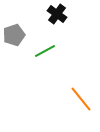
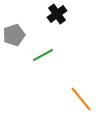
black cross: rotated 18 degrees clockwise
green line: moved 2 px left, 4 px down
